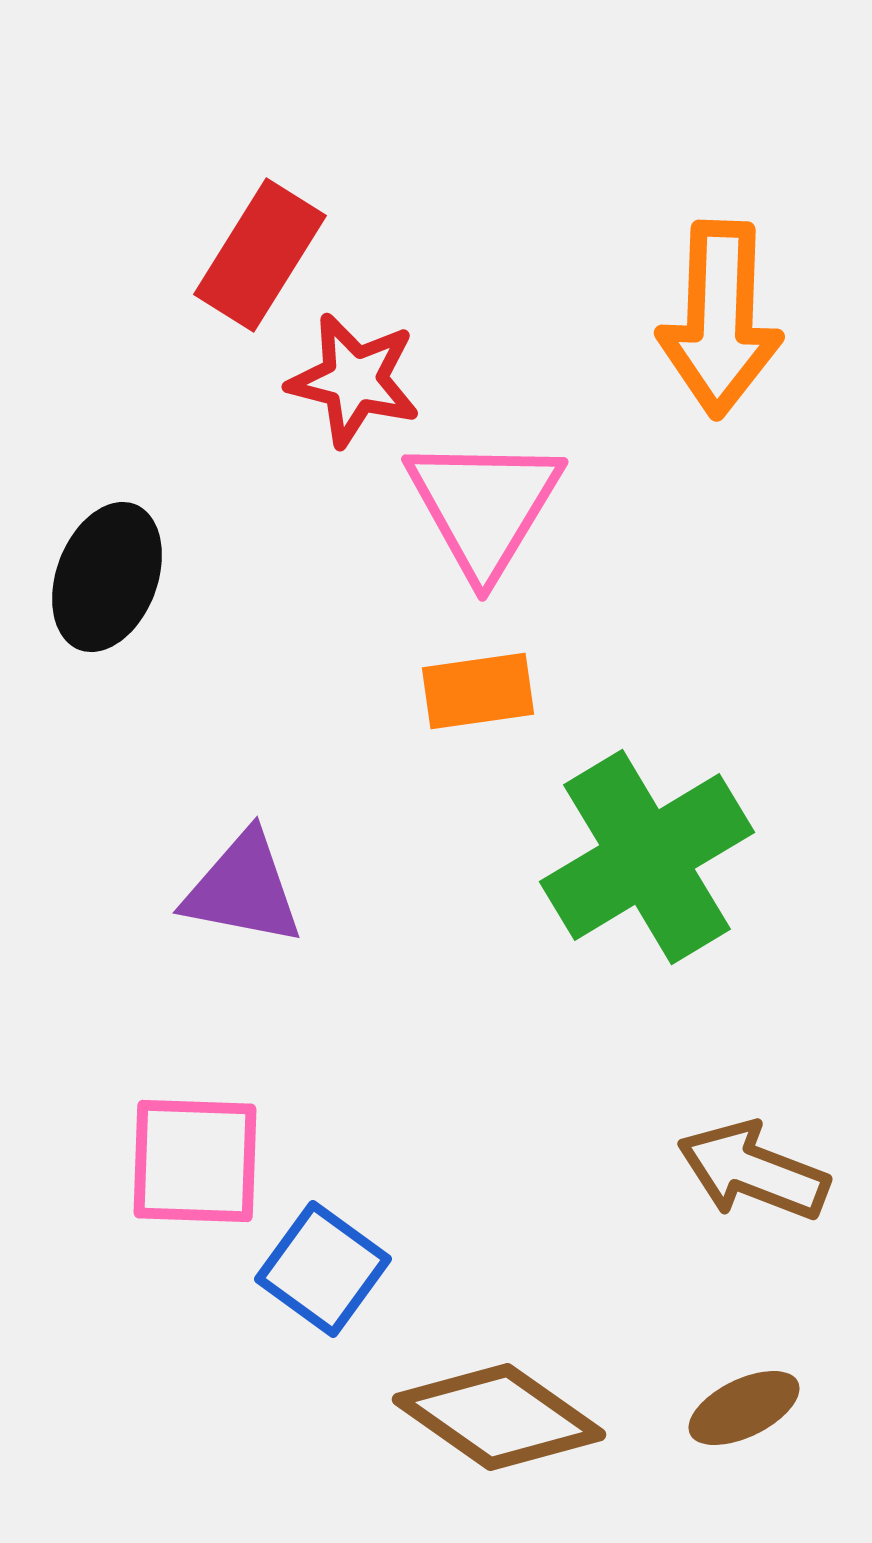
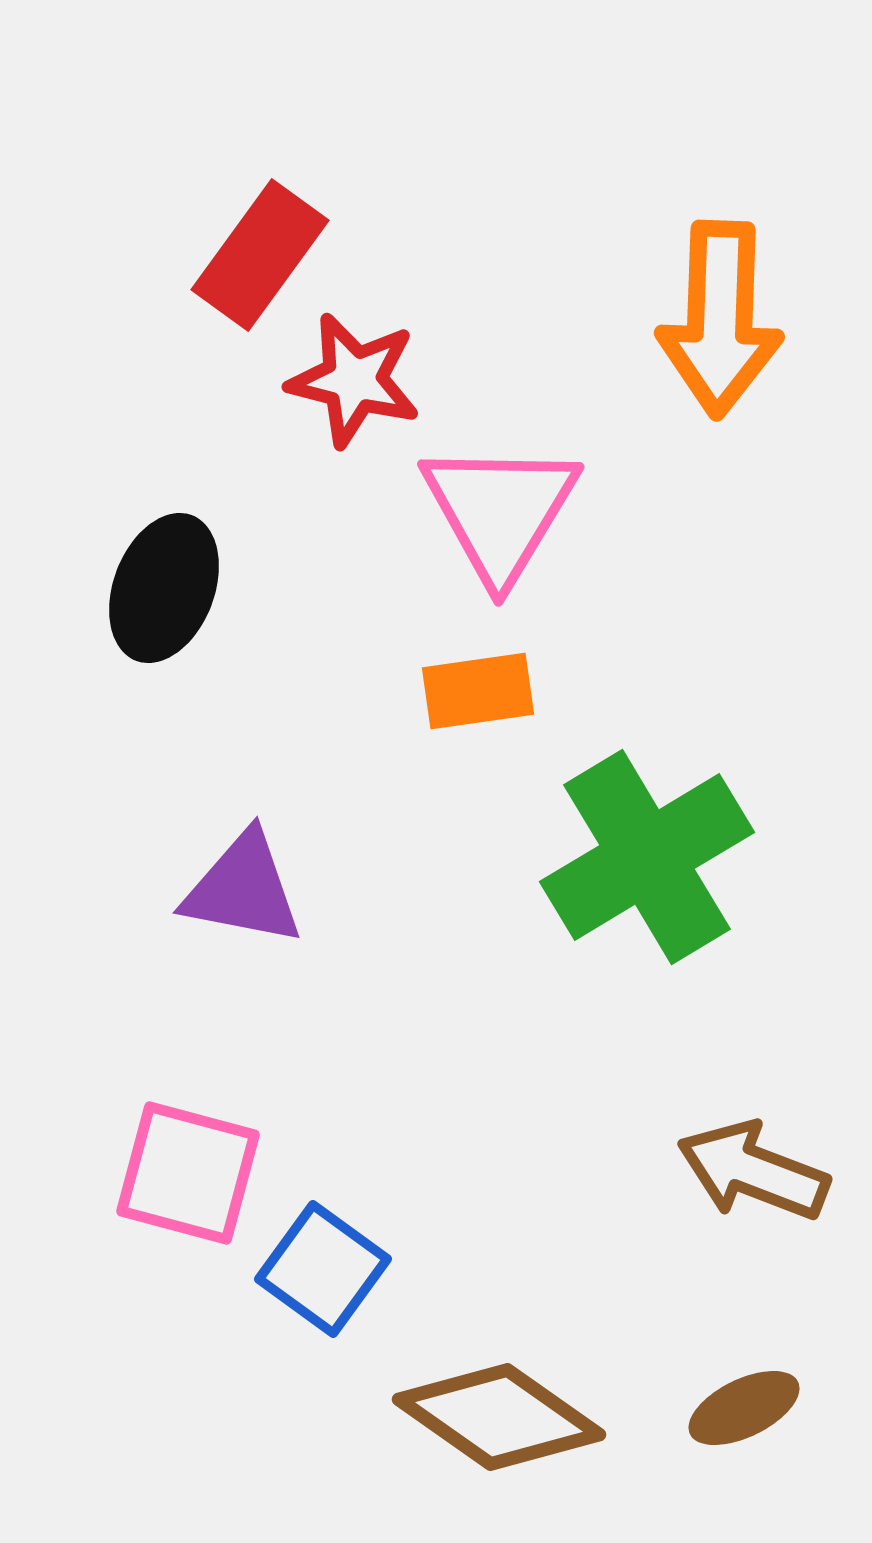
red rectangle: rotated 4 degrees clockwise
pink triangle: moved 16 px right, 5 px down
black ellipse: moved 57 px right, 11 px down
pink square: moved 7 px left, 12 px down; rotated 13 degrees clockwise
